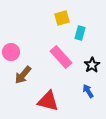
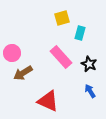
pink circle: moved 1 px right, 1 px down
black star: moved 3 px left, 1 px up; rotated 14 degrees counterclockwise
brown arrow: moved 2 px up; rotated 18 degrees clockwise
blue arrow: moved 2 px right
red triangle: rotated 10 degrees clockwise
